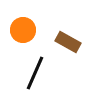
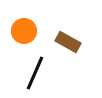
orange circle: moved 1 px right, 1 px down
